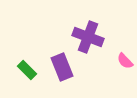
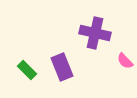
purple cross: moved 7 px right, 4 px up; rotated 8 degrees counterclockwise
